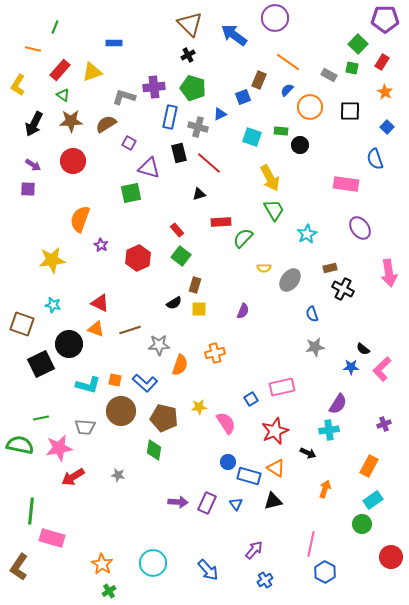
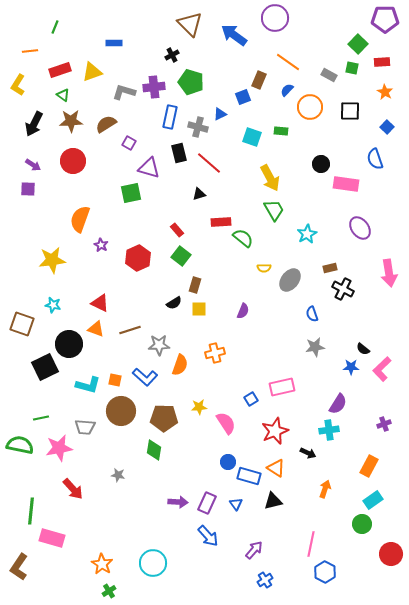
orange line at (33, 49): moved 3 px left, 2 px down; rotated 21 degrees counterclockwise
black cross at (188, 55): moved 16 px left
red rectangle at (382, 62): rotated 56 degrees clockwise
red rectangle at (60, 70): rotated 30 degrees clockwise
green pentagon at (193, 88): moved 2 px left, 6 px up
gray L-shape at (124, 97): moved 5 px up
black circle at (300, 145): moved 21 px right, 19 px down
green semicircle at (243, 238): rotated 85 degrees clockwise
black square at (41, 364): moved 4 px right, 3 px down
blue L-shape at (145, 383): moved 6 px up
brown pentagon at (164, 418): rotated 12 degrees counterclockwise
red arrow at (73, 477): moved 12 px down; rotated 100 degrees counterclockwise
red circle at (391, 557): moved 3 px up
blue arrow at (208, 570): moved 34 px up
